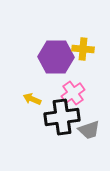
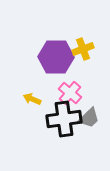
yellow cross: rotated 25 degrees counterclockwise
pink cross: moved 3 px left; rotated 15 degrees counterclockwise
black cross: moved 2 px right, 2 px down
gray trapezoid: moved 12 px up; rotated 25 degrees counterclockwise
